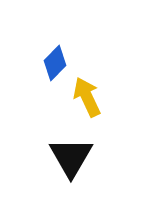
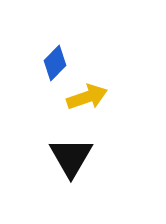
yellow arrow: rotated 96 degrees clockwise
